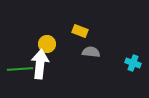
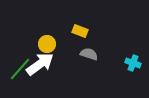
gray semicircle: moved 2 px left, 2 px down; rotated 12 degrees clockwise
white arrow: rotated 48 degrees clockwise
green line: rotated 45 degrees counterclockwise
